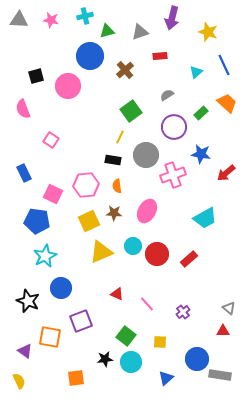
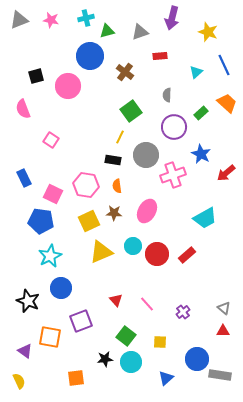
cyan cross at (85, 16): moved 1 px right, 2 px down
gray triangle at (19, 20): rotated 24 degrees counterclockwise
brown cross at (125, 70): moved 2 px down; rotated 12 degrees counterclockwise
gray semicircle at (167, 95): rotated 56 degrees counterclockwise
blue star at (201, 154): rotated 18 degrees clockwise
blue rectangle at (24, 173): moved 5 px down
pink hexagon at (86, 185): rotated 15 degrees clockwise
blue pentagon at (37, 221): moved 4 px right
cyan star at (45, 256): moved 5 px right
red rectangle at (189, 259): moved 2 px left, 4 px up
red triangle at (117, 294): moved 1 px left, 6 px down; rotated 24 degrees clockwise
gray triangle at (229, 308): moved 5 px left
